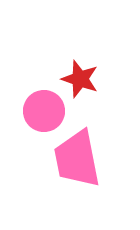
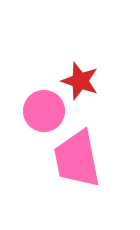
red star: moved 2 px down
